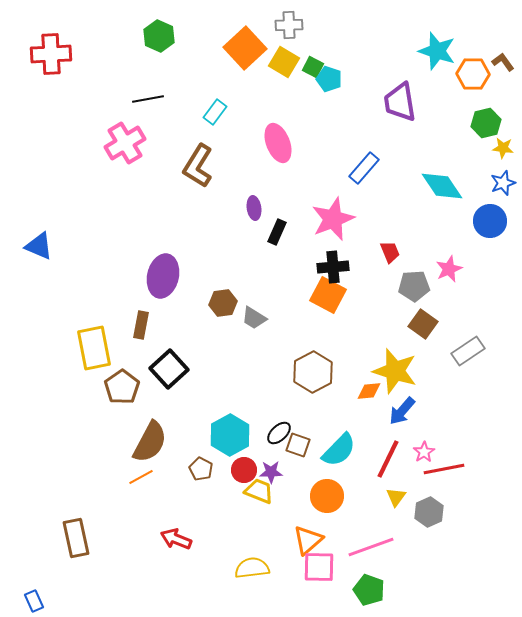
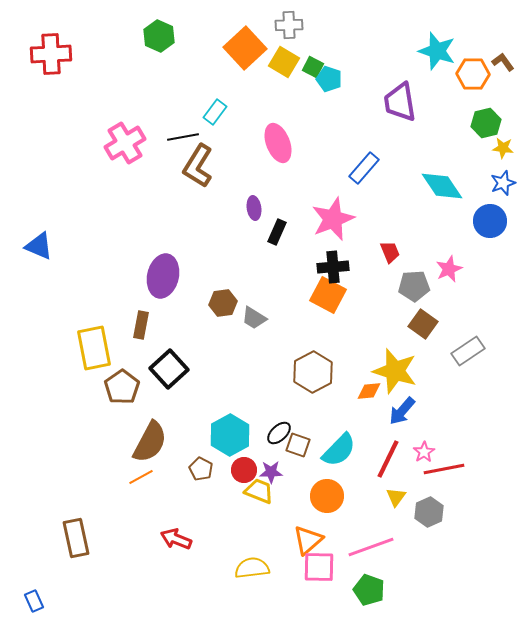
black line at (148, 99): moved 35 px right, 38 px down
